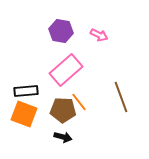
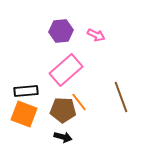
purple hexagon: rotated 15 degrees counterclockwise
pink arrow: moved 3 px left
